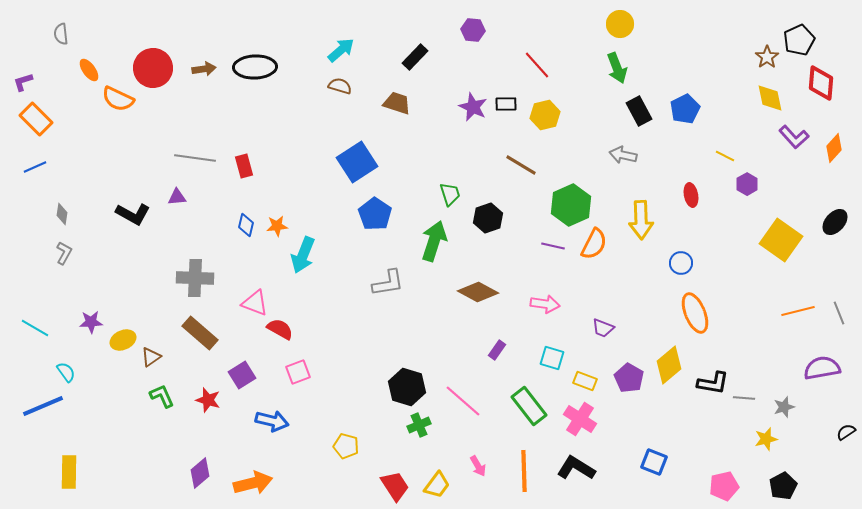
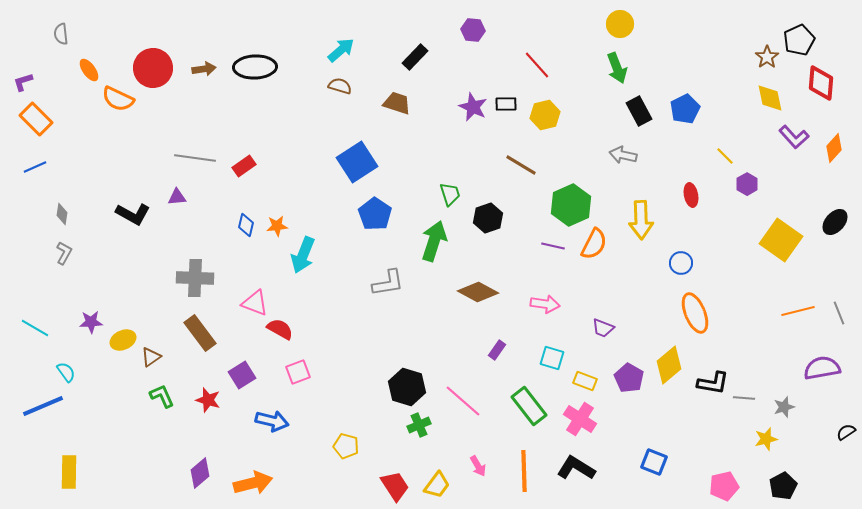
yellow line at (725, 156): rotated 18 degrees clockwise
red rectangle at (244, 166): rotated 70 degrees clockwise
brown rectangle at (200, 333): rotated 12 degrees clockwise
